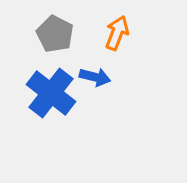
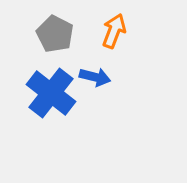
orange arrow: moved 3 px left, 2 px up
